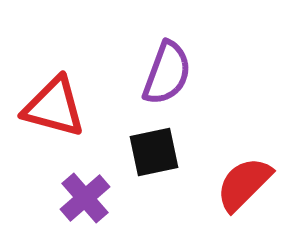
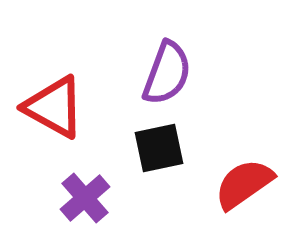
red triangle: rotated 14 degrees clockwise
black square: moved 5 px right, 4 px up
red semicircle: rotated 10 degrees clockwise
